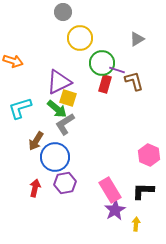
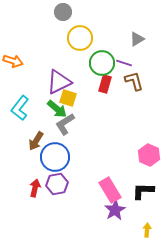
purple line: moved 7 px right, 7 px up
cyan L-shape: rotated 35 degrees counterclockwise
purple hexagon: moved 8 px left, 1 px down
yellow arrow: moved 11 px right, 6 px down
